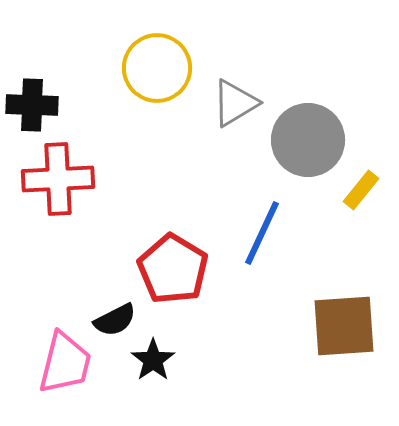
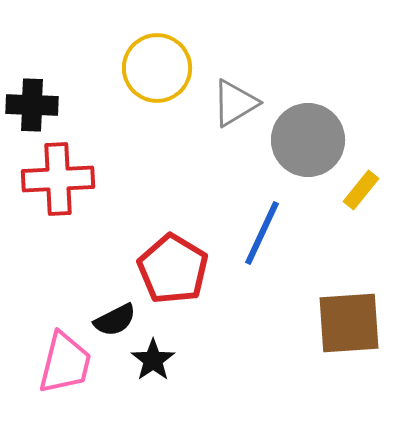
brown square: moved 5 px right, 3 px up
